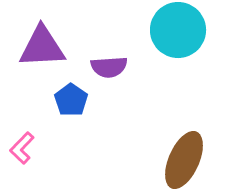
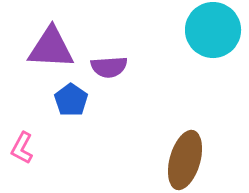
cyan circle: moved 35 px right
purple triangle: moved 9 px right, 1 px down; rotated 6 degrees clockwise
pink L-shape: rotated 16 degrees counterclockwise
brown ellipse: moved 1 px right; rotated 8 degrees counterclockwise
